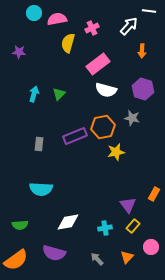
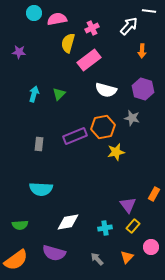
pink rectangle: moved 9 px left, 4 px up
